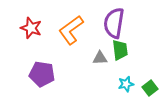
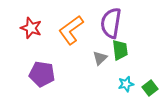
purple semicircle: moved 3 px left
gray triangle: rotated 42 degrees counterclockwise
